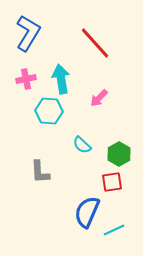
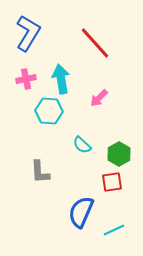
blue semicircle: moved 6 px left
